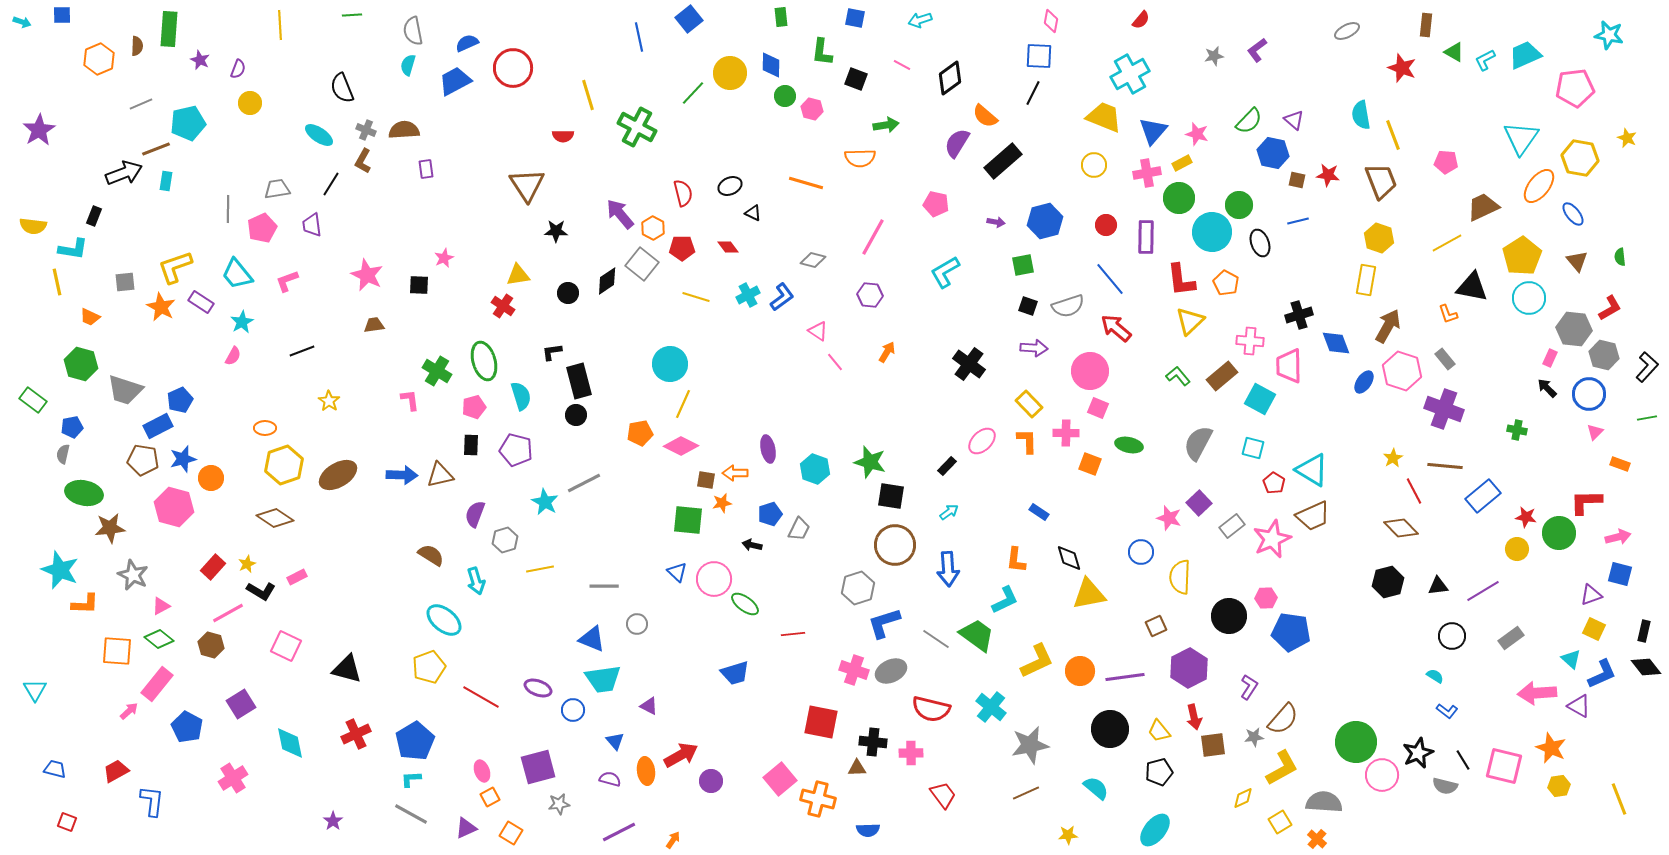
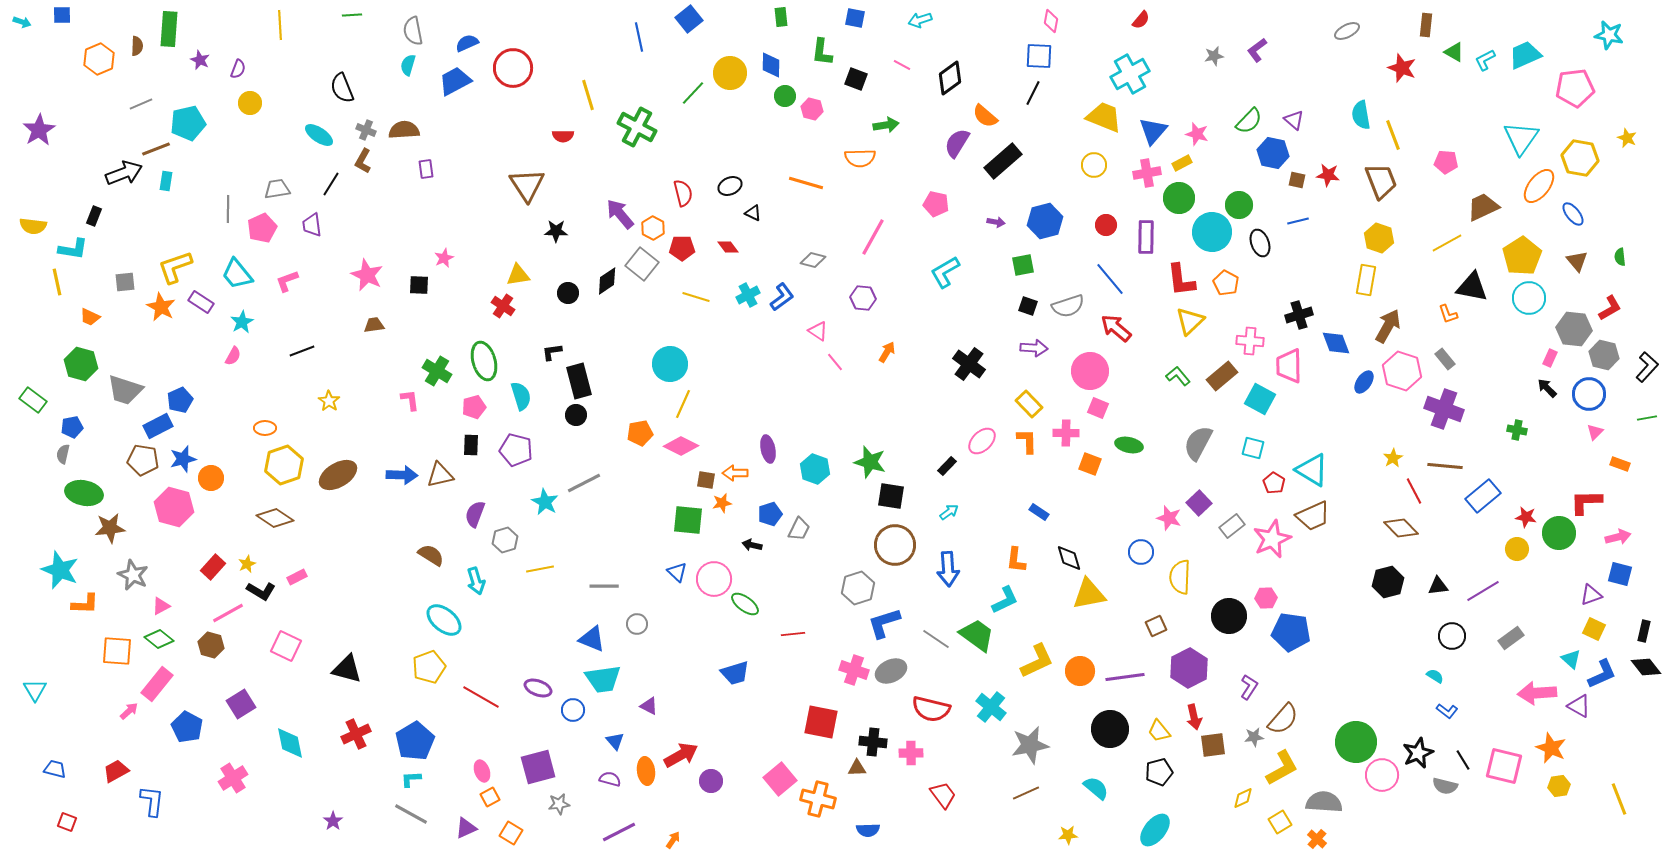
purple hexagon at (870, 295): moved 7 px left, 3 px down
